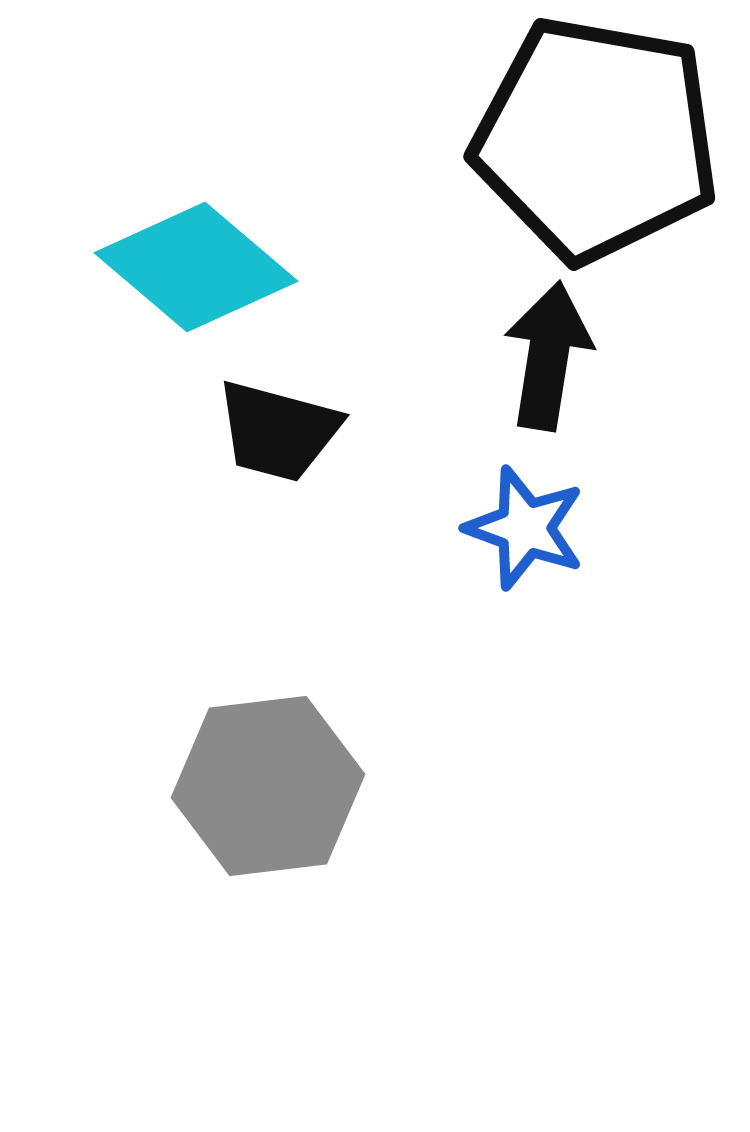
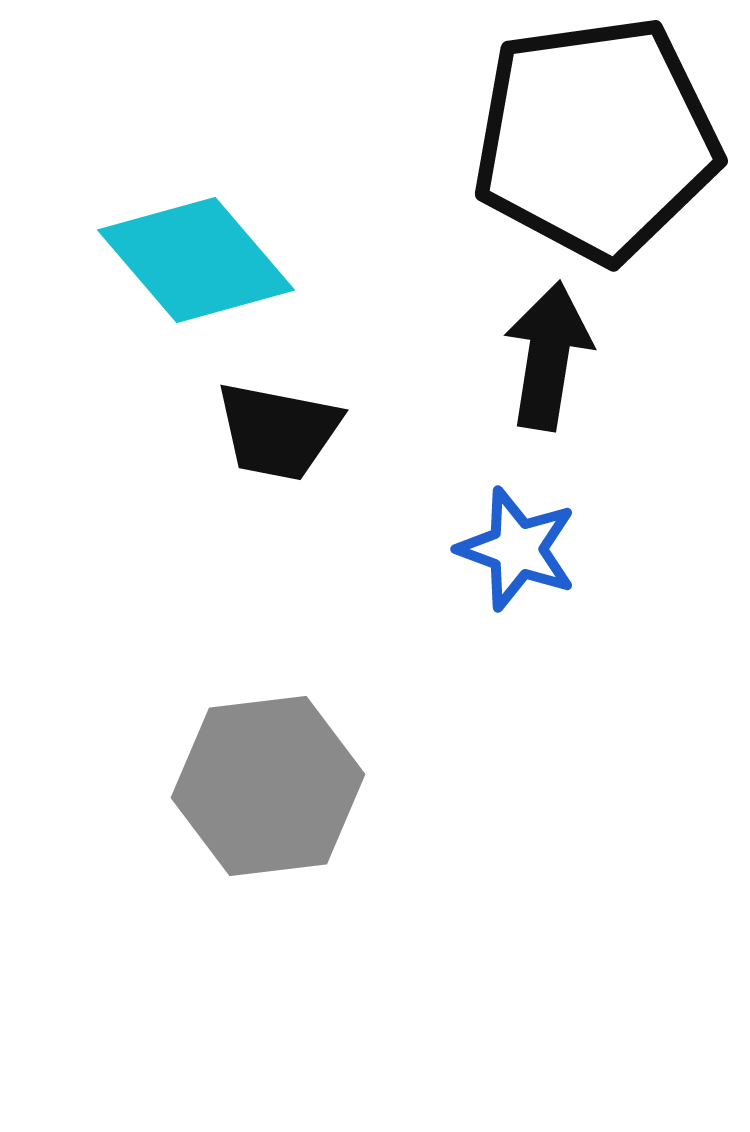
black pentagon: rotated 18 degrees counterclockwise
cyan diamond: moved 7 px up; rotated 9 degrees clockwise
black trapezoid: rotated 4 degrees counterclockwise
blue star: moved 8 px left, 21 px down
